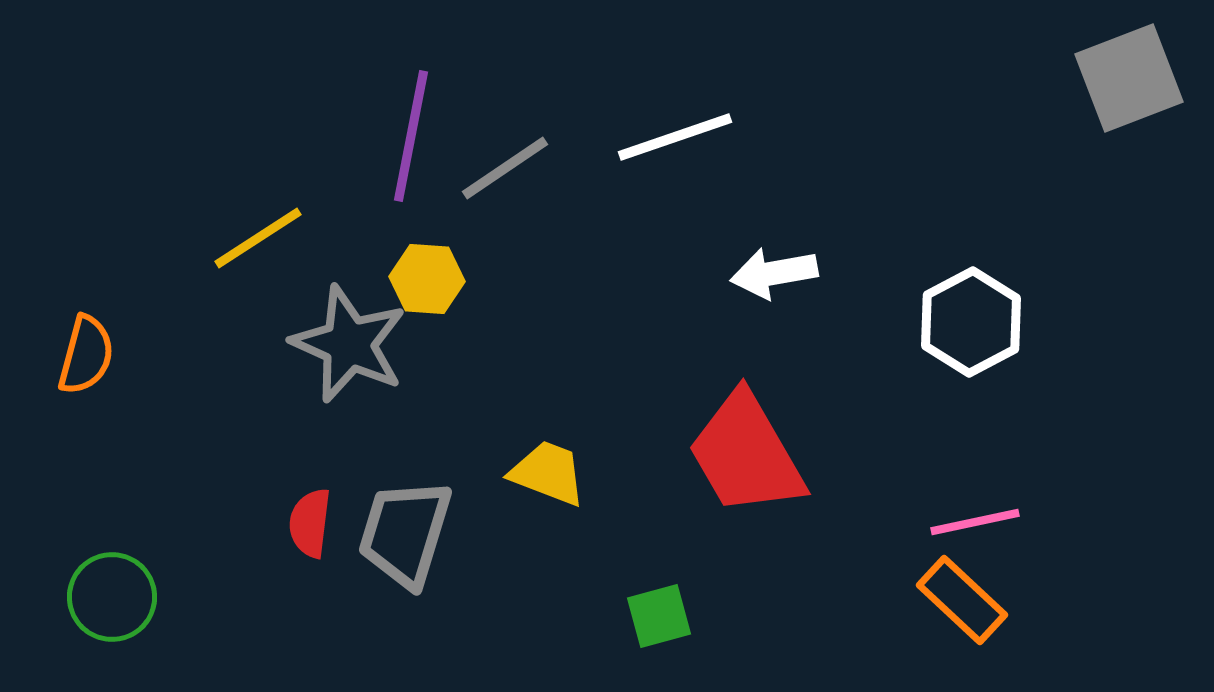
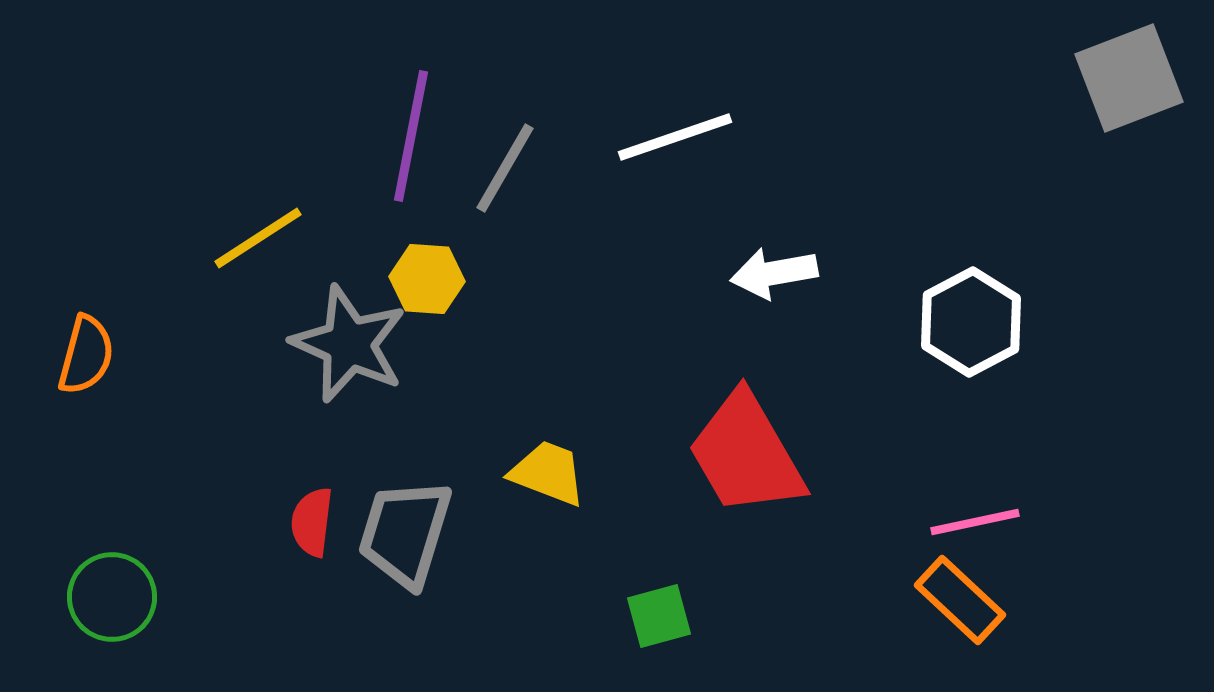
gray line: rotated 26 degrees counterclockwise
red semicircle: moved 2 px right, 1 px up
orange rectangle: moved 2 px left
